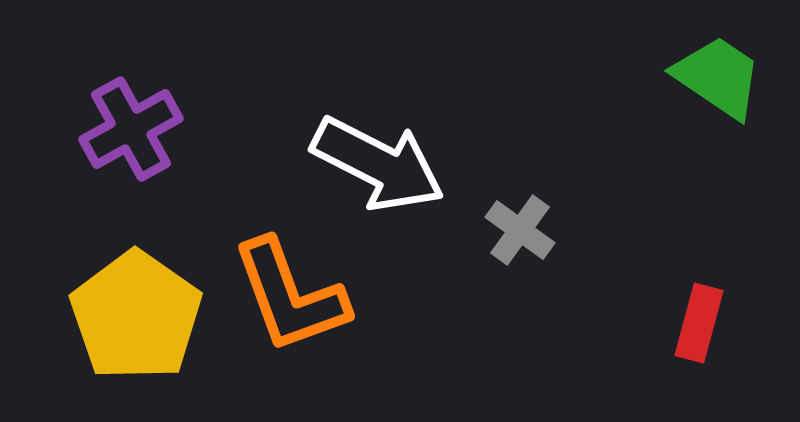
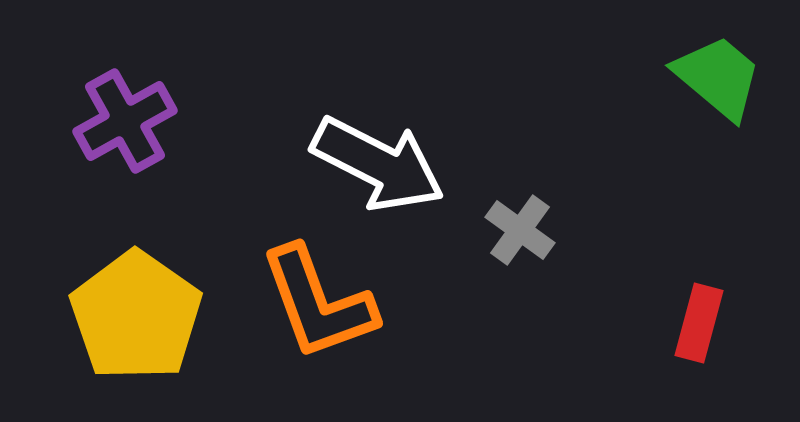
green trapezoid: rotated 6 degrees clockwise
purple cross: moved 6 px left, 8 px up
orange L-shape: moved 28 px right, 7 px down
